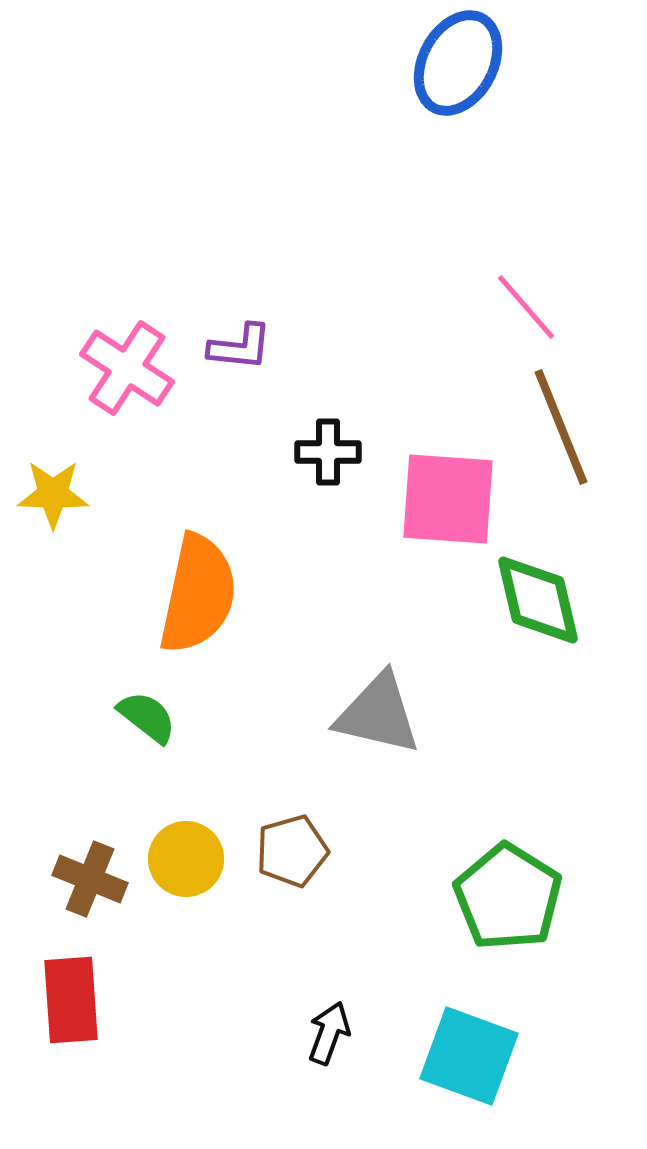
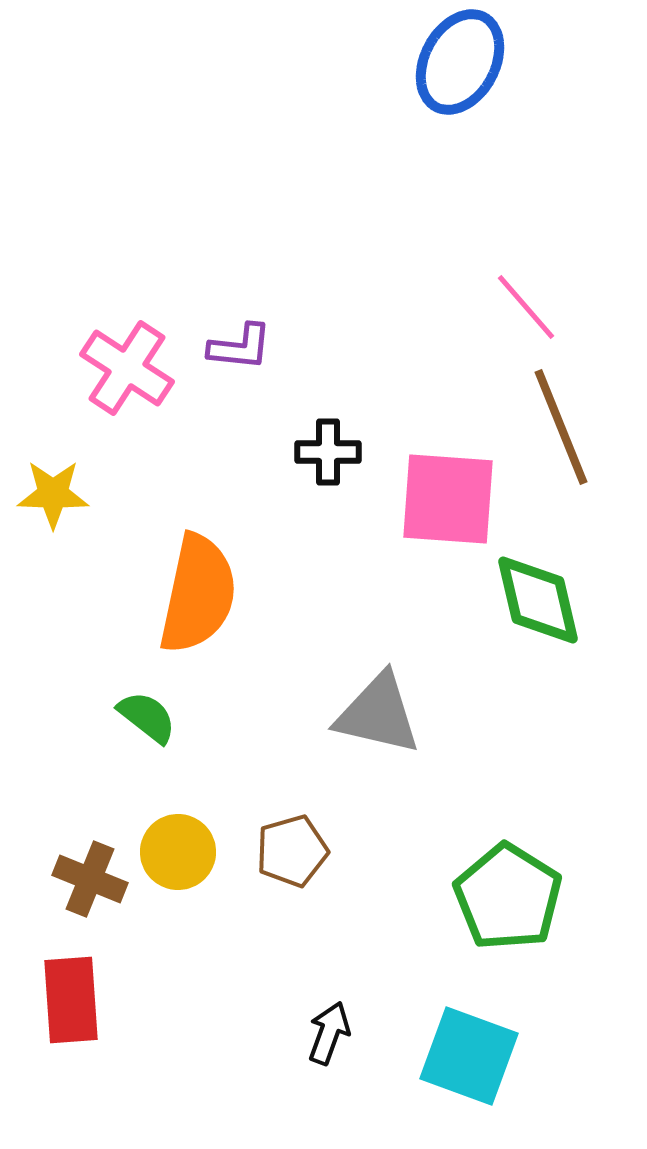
blue ellipse: moved 2 px right, 1 px up
yellow circle: moved 8 px left, 7 px up
